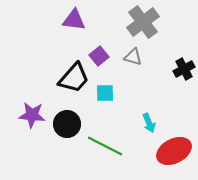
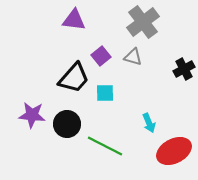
purple square: moved 2 px right
